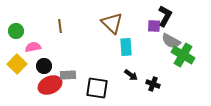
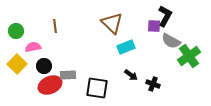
brown line: moved 5 px left
cyan rectangle: rotated 72 degrees clockwise
green cross: moved 6 px right, 1 px down; rotated 25 degrees clockwise
